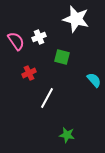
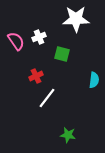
white star: rotated 16 degrees counterclockwise
green square: moved 3 px up
red cross: moved 7 px right, 3 px down
cyan semicircle: rotated 49 degrees clockwise
white line: rotated 10 degrees clockwise
green star: moved 1 px right
